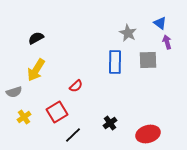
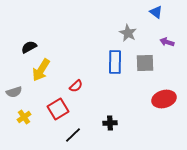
blue triangle: moved 4 px left, 11 px up
black semicircle: moved 7 px left, 9 px down
purple arrow: rotated 56 degrees counterclockwise
gray square: moved 3 px left, 3 px down
yellow arrow: moved 5 px right
red square: moved 1 px right, 3 px up
black cross: rotated 32 degrees clockwise
red ellipse: moved 16 px right, 35 px up
